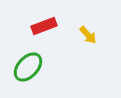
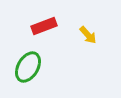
green ellipse: rotated 12 degrees counterclockwise
